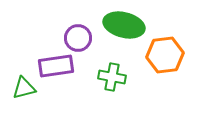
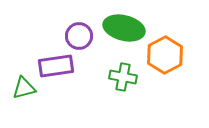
green ellipse: moved 3 px down
purple circle: moved 1 px right, 2 px up
orange hexagon: rotated 21 degrees counterclockwise
green cross: moved 11 px right
